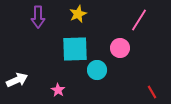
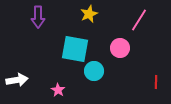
yellow star: moved 11 px right
cyan square: rotated 12 degrees clockwise
cyan circle: moved 3 px left, 1 px down
white arrow: rotated 15 degrees clockwise
red line: moved 4 px right, 10 px up; rotated 32 degrees clockwise
